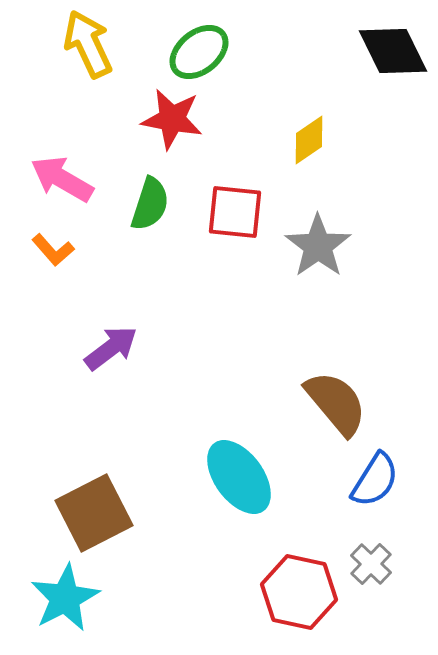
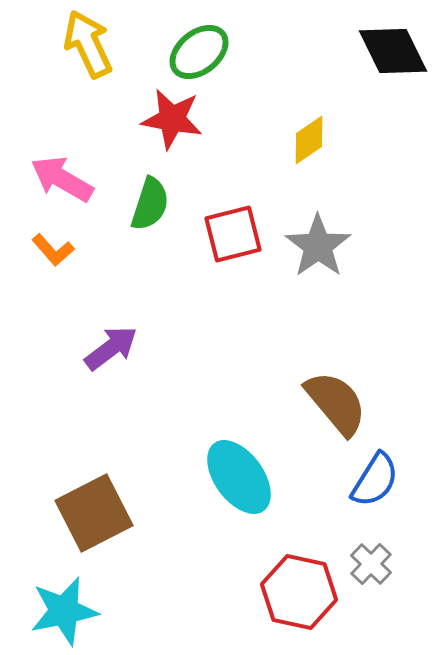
red square: moved 2 px left, 22 px down; rotated 20 degrees counterclockwise
cyan star: moved 1 px left, 13 px down; rotated 16 degrees clockwise
